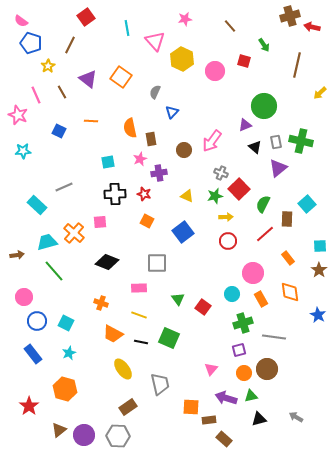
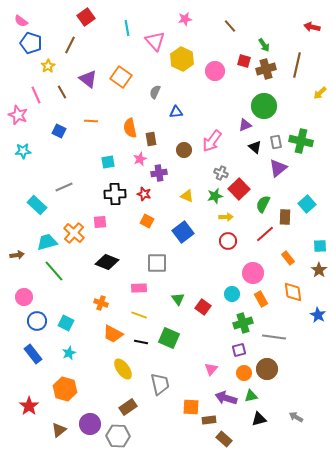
brown cross at (290, 16): moved 24 px left, 53 px down
blue triangle at (172, 112): moved 4 px right; rotated 40 degrees clockwise
brown rectangle at (287, 219): moved 2 px left, 2 px up
orange diamond at (290, 292): moved 3 px right
purple circle at (84, 435): moved 6 px right, 11 px up
